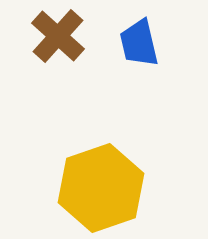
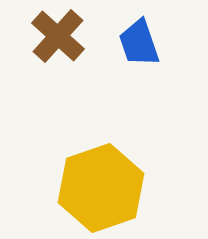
blue trapezoid: rotated 6 degrees counterclockwise
